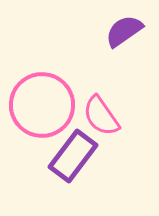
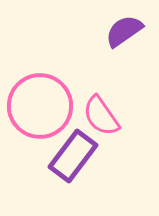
pink circle: moved 2 px left, 1 px down
